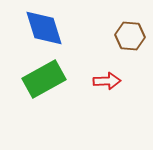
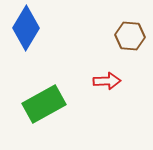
blue diamond: moved 18 px left; rotated 48 degrees clockwise
green rectangle: moved 25 px down
